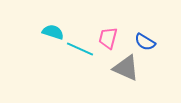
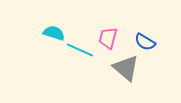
cyan semicircle: moved 1 px right, 1 px down
cyan line: moved 1 px down
gray triangle: rotated 16 degrees clockwise
